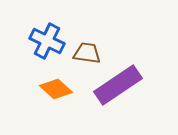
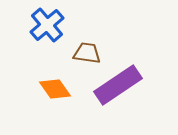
blue cross: moved 16 px up; rotated 24 degrees clockwise
orange diamond: moved 1 px left; rotated 12 degrees clockwise
